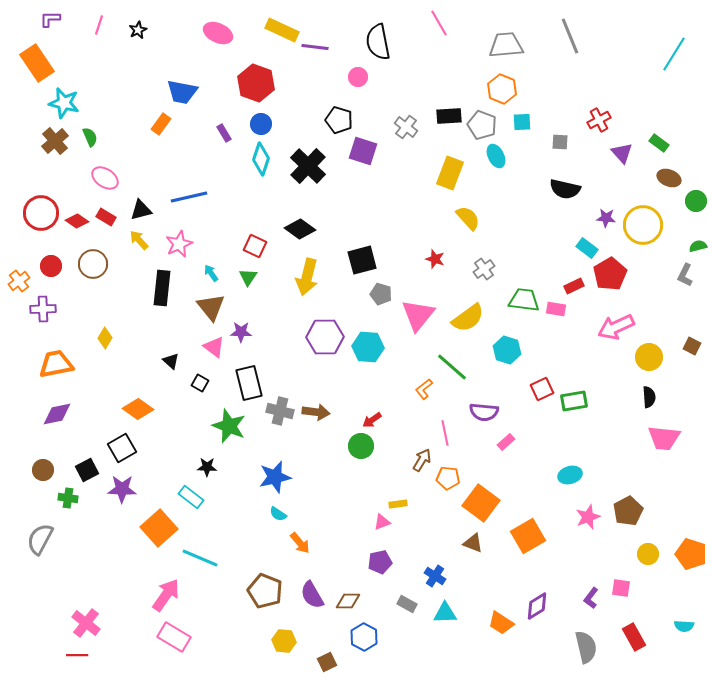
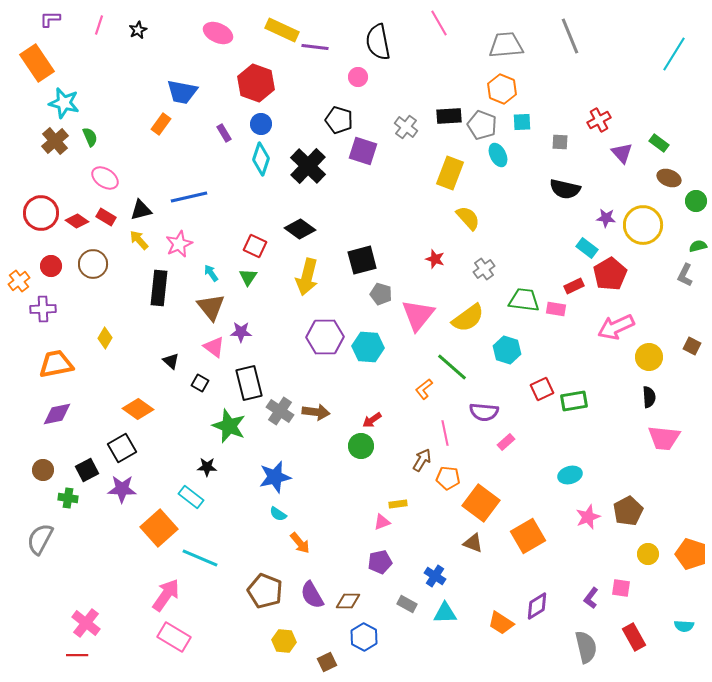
cyan ellipse at (496, 156): moved 2 px right, 1 px up
black rectangle at (162, 288): moved 3 px left
gray cross at (280, 411): rotated 20 degrees clockwise
